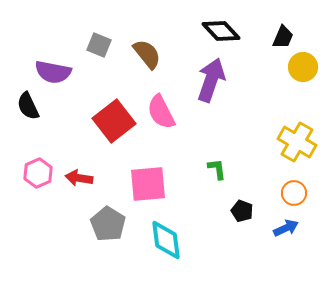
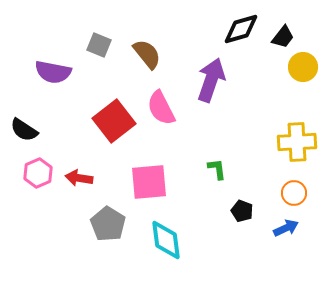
black diamond: moved 20 px right, 2 px up; rotated 63 degrees counterclockwise
black trapezoid: rotated 15 degrees clockwise
black semicircle: moved 4 px left, 24 px down; rotated 32 degrees counterclockwise
pink semicircle: moved 4 px up
yellow cross: rotated 33 degrees counterclockwise
pink square: moved 1 px right, 2 px up
